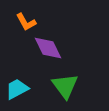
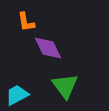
orange L-shape: rotated 20 degrees clockwise
cyan trapezoid: moved 6 px down
